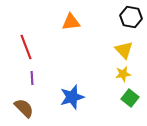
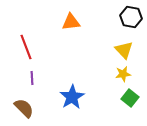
blue star: rotated 15 degrees counterclockwise
